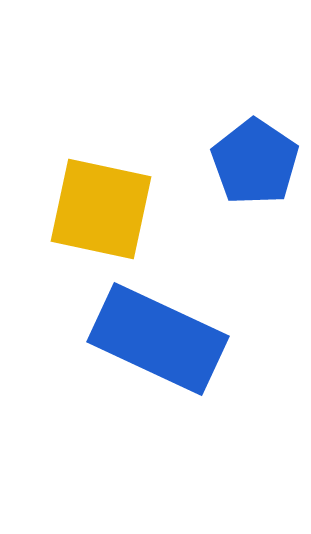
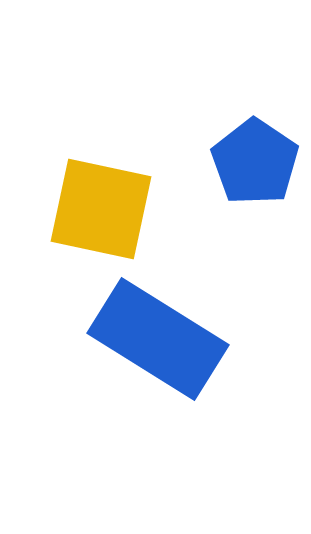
blue rectangle: rotated 7 degrees clockwise
